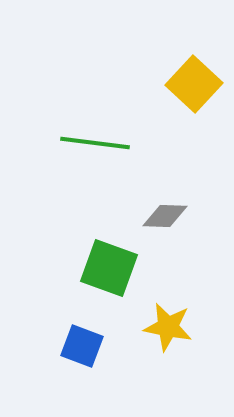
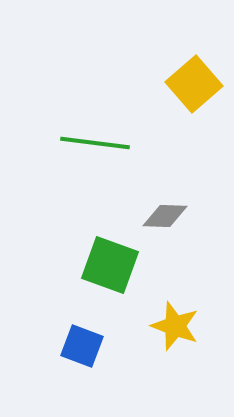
yellow square: rotated 6 degrees clockwise
green square: moved 1 px right, 3 px up
yellow star: moved 7 px right, 1 px up; rotated 9 degrees clockwise
